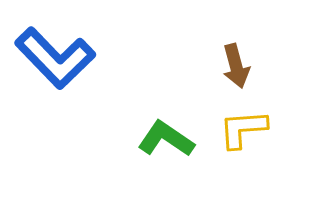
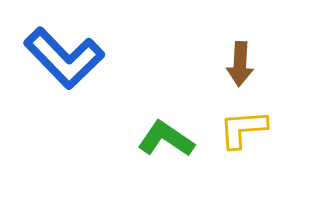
blue L-shape: moved 9 px right
brown arrow: moved 4 px right, 2 px up; rotated 18 degrees clockwise
